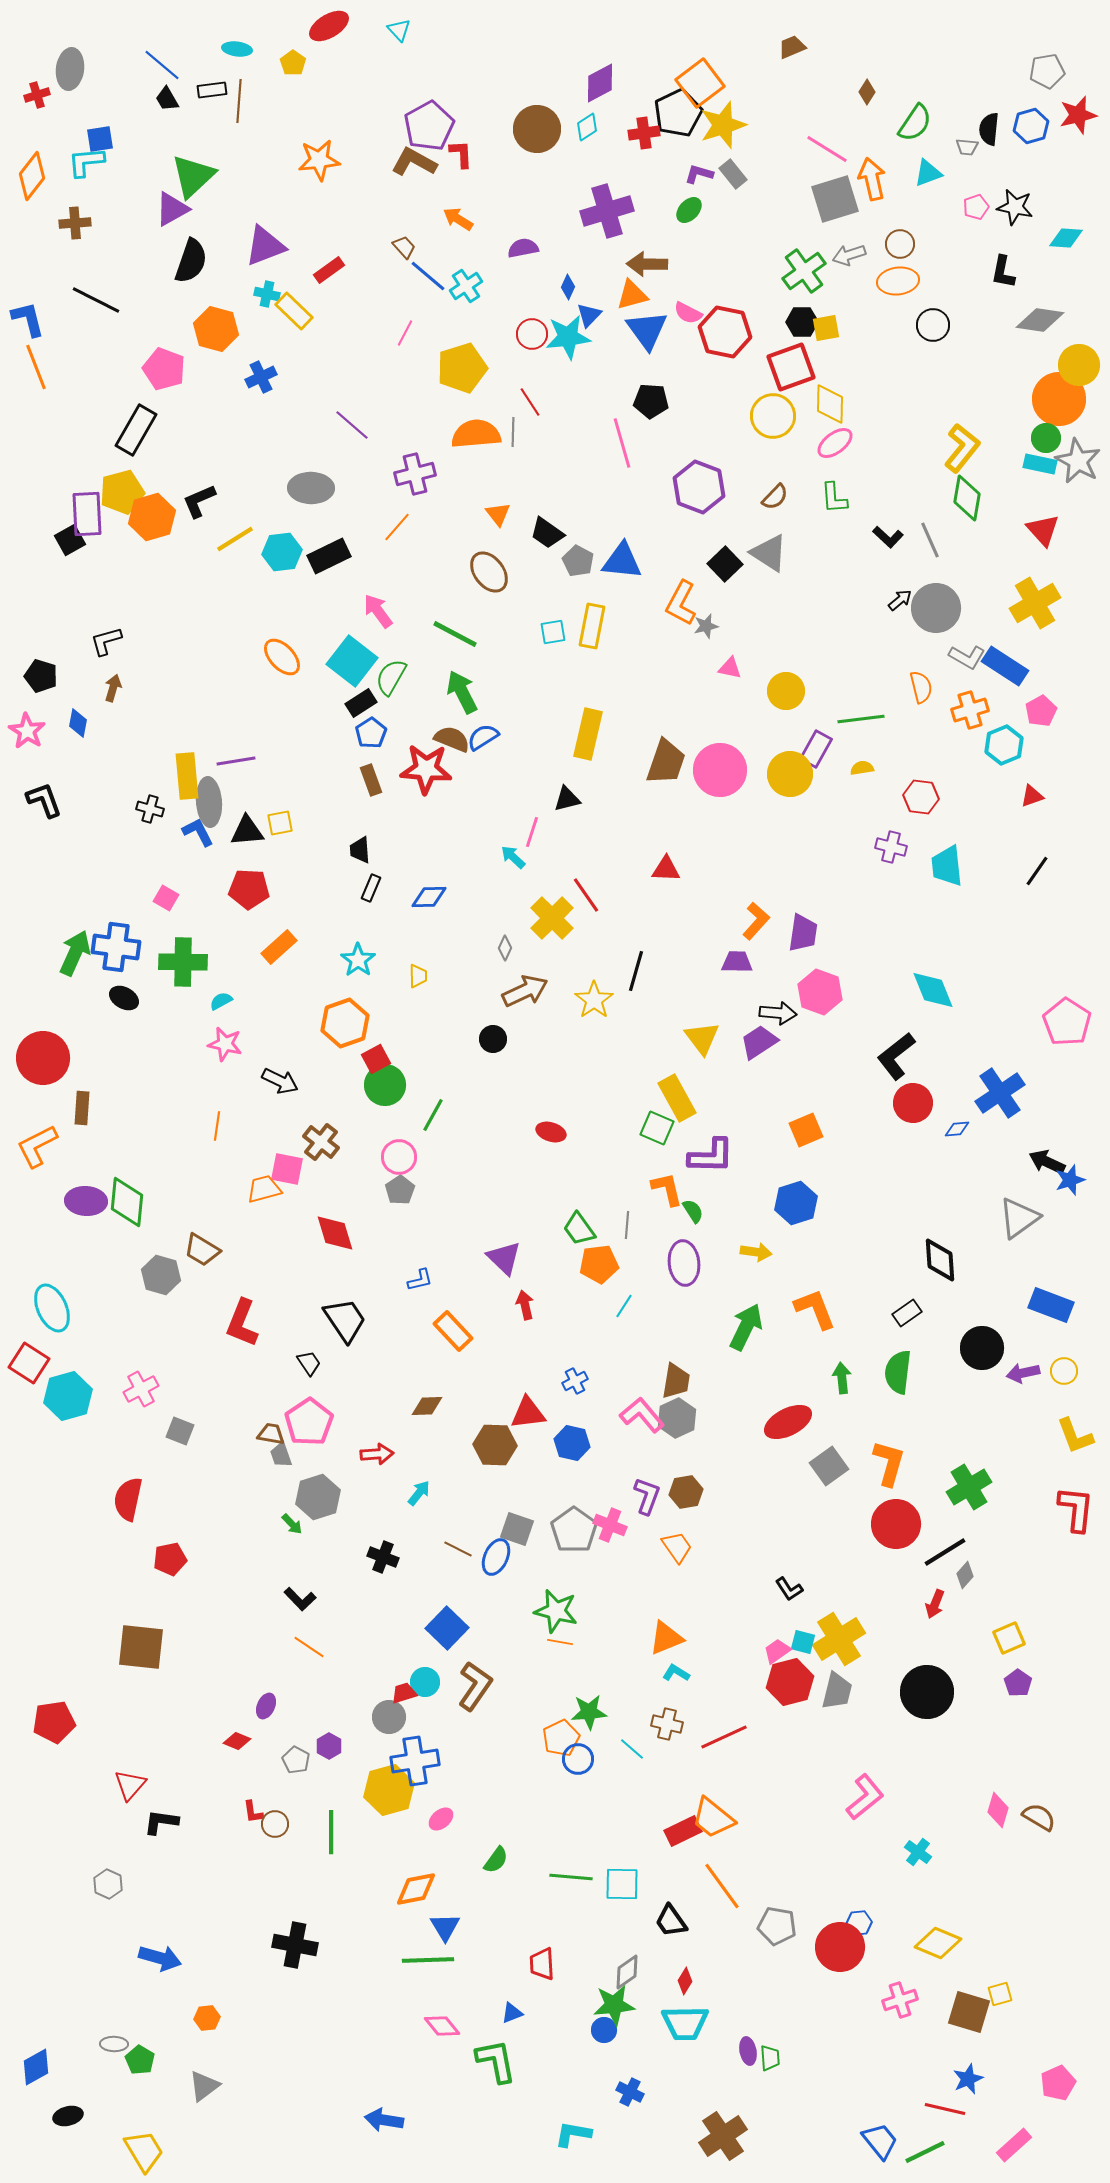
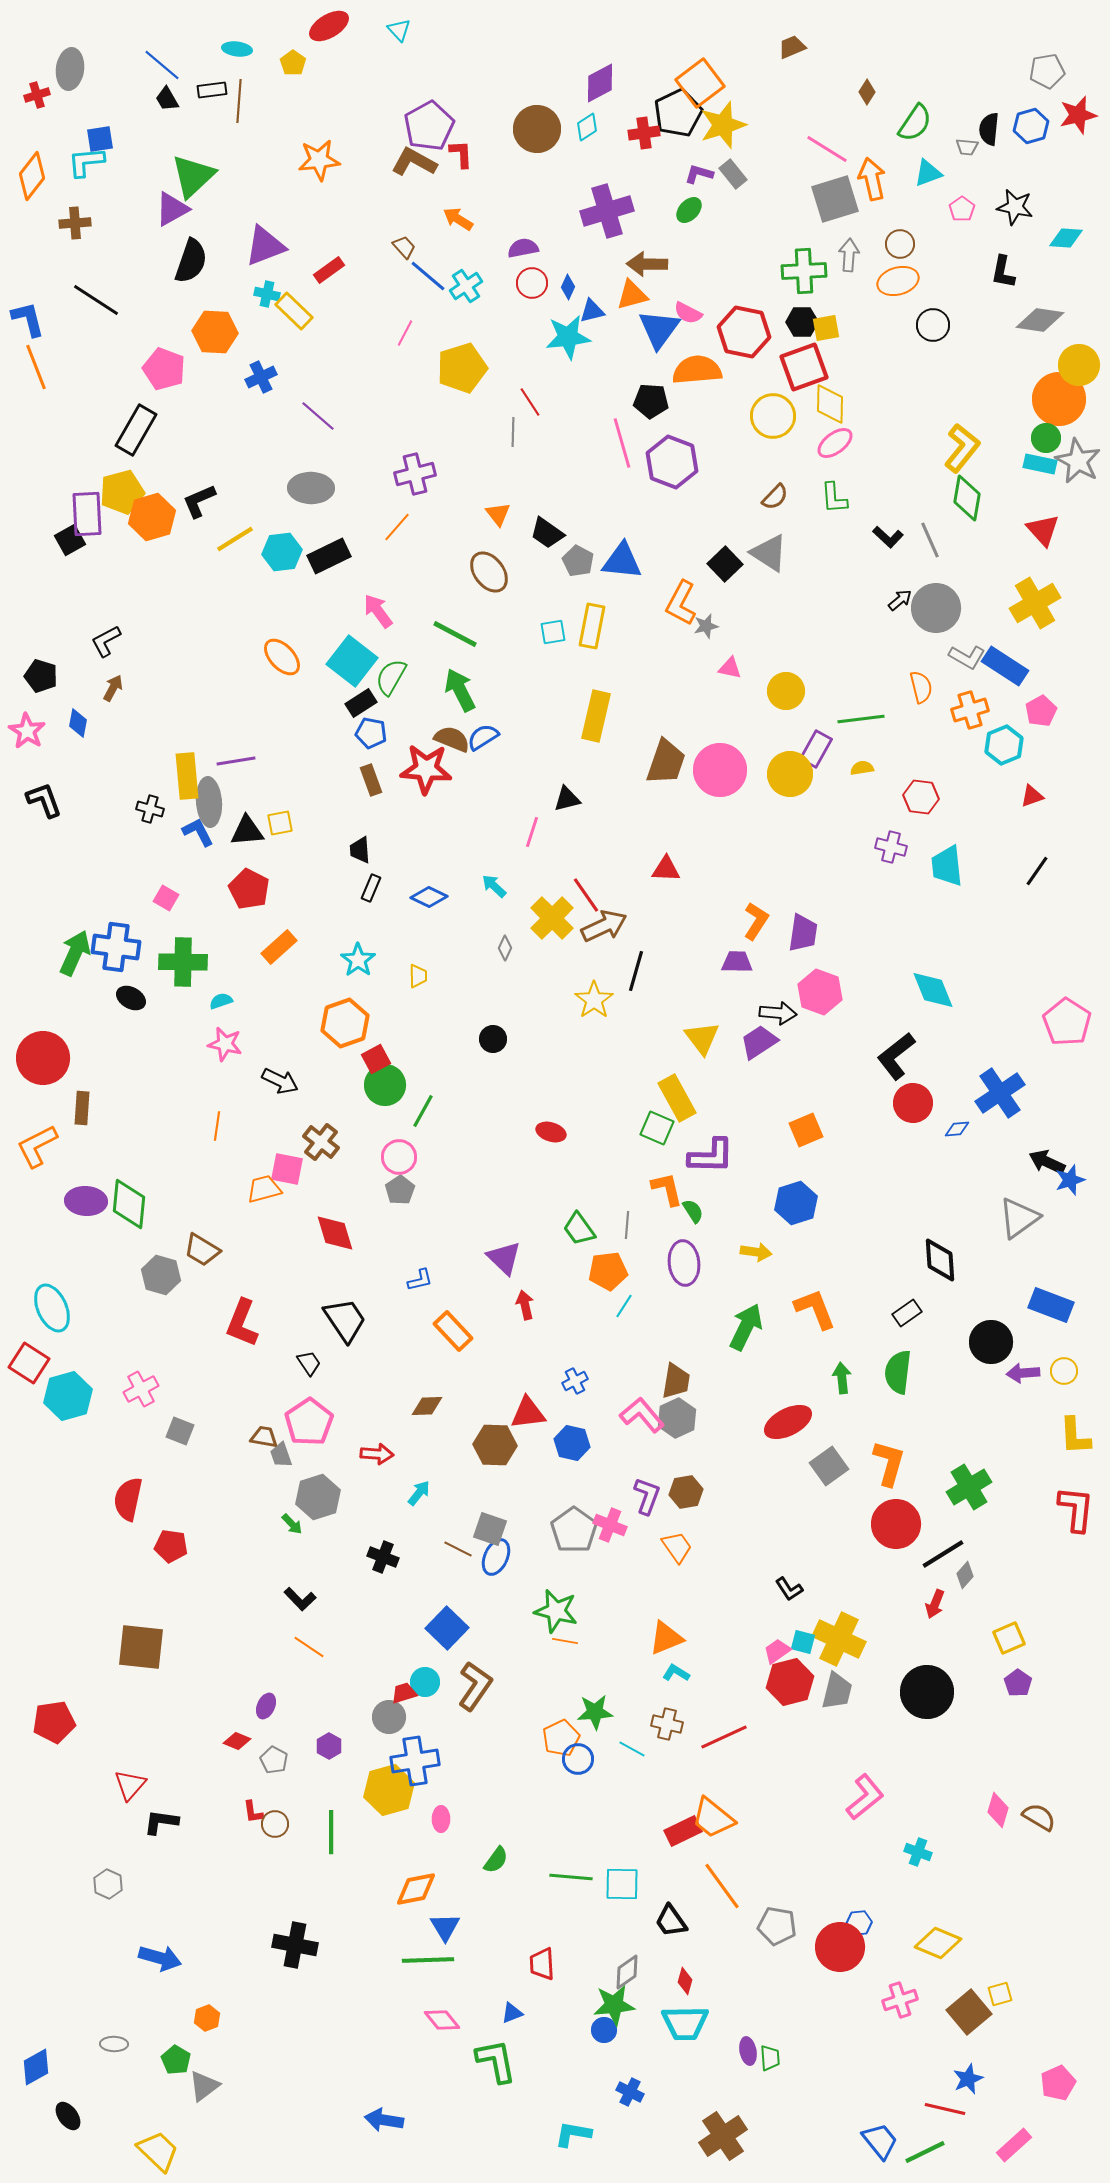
pink pentagon at (976, 207): moved 14 px left, 2 px down; rotated 15 degrees counterclockwise
gray arrow at (849, 255): rotated 112 degrees clockwise
green cross at (804, 271): rotated 33 degrees clockwise
orange ellipse at (898, 281): rotated 9 degrees counterclockwise
black line at (96, 300): rotated 6 degrees clockwise
blue triangle at (589, 315): moved 3 px right, 4 px up; rotated 32 degrees clockwise
orange hexagon at (216, 329): moved 1 px left, 3 px down; rotated 12 degrees counterclockwise
blue triangle at (647, 330): moved 12 px right, 1 px up; rotated 12 degrees clockwise
red hexagon at (725, 332): moved 19 px right
red circle at (532, 334): moved 51 px up
red square at (791, 367): moved 13 px right
purple line at (352, 425): moved 34 px left, 9 px up
orange semicircle at (476, 434): moved 221 px right, 64 px up
purple hexagon at (699, 487): moved 27 px left, 25 px up
black L-shape at (106, 641): rotated 12 degrees counterclockwise
brown arrow at (113, 688): rotated 12 degrees clockwise
green arrow at (462, 692): moved 2 px left, 2 px up
blue pentagon at (371, 733): rotated 28 degrees counterclockwise
yellow rectangle at (588, 734): moved 8 px right, 18 px up
cyan arrow at (513, 857): moved 19 px left, 29 px down
red pentagon at (249, 889): rotated 24 degrees clockwise
blue diamond at (429, 897): rotated 27 degrees clockwise
orange L-shape at (756, 921): rotated 9 degrees counterclockwise
brown arrow at (525, 991): moved 79 px right, 65 px up
black ellipse at (124, 998): moved 7 px right
cyan semicircle at (221, 1001): rotated 10 degrees clockwise
green line at (433, 1115): moved 10 px left, 4 px up
green diamond at (127, 1202): moved 2 px right, 2 px down
orange pentagon at (599, 1264): moved 9 px right, 7 px down
black circle at (982, 1348): moved 9 px right, 6 px up
purple arrow at (1023, 1373): rotated 8 degrees clockwise
brown trapezoid at (271, 1434): moved 7 px left, 3 px down
yellow L-shape at (1075, 1436): rotated 18 degrees clockwise
red arrow at (377, 1454): rotated 8 degrees clockwise
gray square at (517, 1529): moved 27 px left
black line at (945, 1552): moved 2 px left, 2 px down
red pentagon at (170, 1559): moved 1 px right, 13 px up; rotated 20 degrees clockwise
yellow cross at (839, 1639): rotated 33 degrees counterclockwise
orange line at (560, 1642): moved 5 px right, 1 px up
green star at (589, 1712): moved 6 px right
cyan line at (632, 1749): rotated 12 degrees counterclockwise
gray pentagon at (296, 1760): moved 22 px left
pink ellipse at (441, 1819): rotated 50 degrees counterclockwise
cyan cross at (918, 1852): rotated 16 degrees counterclockwise
red diamond at (685, 1981): rotated 16 degrees counterclockwise
brown square at (969, 2012): rotated 33 degrees clockwise
orange hexagon at (207, 2018): rotated 15 degrees counterclockwise
pink diamond at (442, 2026): moved 6 px up
green pentagon at (140, 2060): moved 36 px right
black ellipse at (68, 2116): rotated 68 degrees clockwise
yellow trapezoid at (144, 2151): moved 14 px right; rotated 15 degrees counterclockwise
